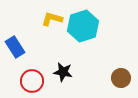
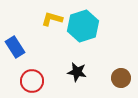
black star: moved 14 px right
